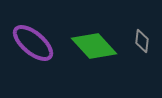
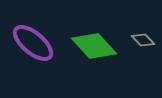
gray diamond: moved 1 px right, 1 px up; rotated 50 degrees counterclockwise
